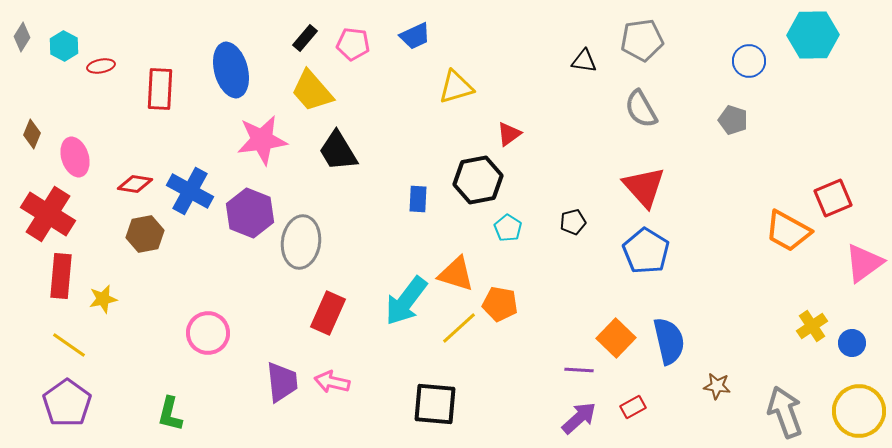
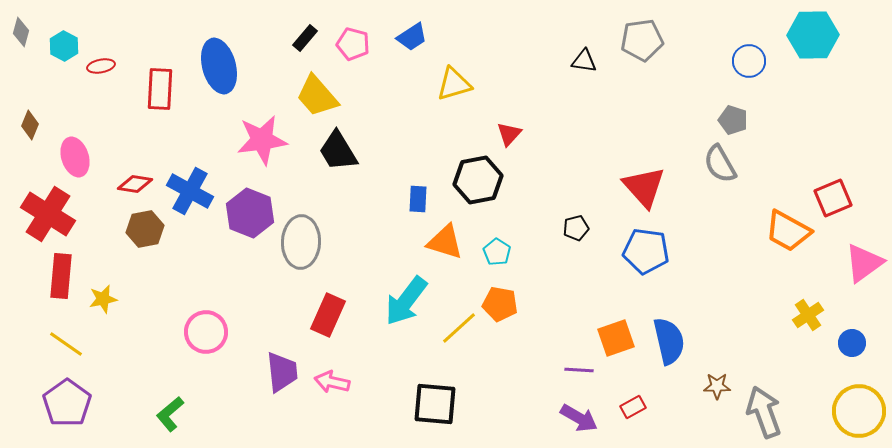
blue trapezoid at (415, 36): moved 3 px left, 1 px down; rotated 8 degrees counterclockwise
gray diamond at (22, 37): moved 1 px left, 5 px up; rotated 16 degrees counterclockwise
pink pentagon at (353, 44): rotated 8 degrees clockwise
blue ellipse at (231, 70): moved 12 px left, 4 px up
yellow triangle at (456, 87): moved 2 px left, 3 px up
yellow trapezoid at (312, 91): moved 5 px right, 5 px down
gray semicircle at (641, 109): moved 79 px right, 55 px down
brown diamond at (32, 134): moved 2 px left, 9 px up
red triangle at (509, 134): rotated 12 degrees counterclockwise
black pentagon at (573, 222): moved 3 px right, 6 px down
cyan pentagon at (508, 228): moved 11 px left, 24 px down
brown hexagon at (145, 234): moved 5 px up
gray ellipse at (301, 242): rotated 6 degrees counterclockwise
blue pentagon at (646, 251): rotated 24 degrees counterclockwise
orange triangle at (456, 274): moved 11 px left, 32 px up
red rectangle at (328, 313): moved 2 px down
yellow cross at (812, 326): moved 4 px left, 11 px up
pink circle at (208, 333): moved 2 px left, 1 px up
orange square at (616, 338): rotated 27 degrees clockwise
yellow line at (69, 345): moved 3 px left, 1 px up
purple trapezoid at (282, 382): moved 10 px up
brown star at (717, 386): rotated 8 degrees counterclockwise
gray arrow at (785, 412): moved 21 px left
green L-shape at (170, 414): rotated 36 degrees clockwise
purple arrow at (579, 418): rotated 72 degrees clockwise
